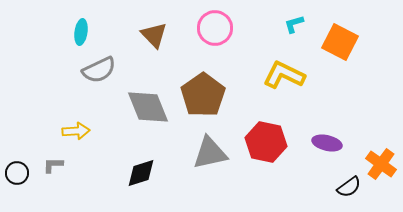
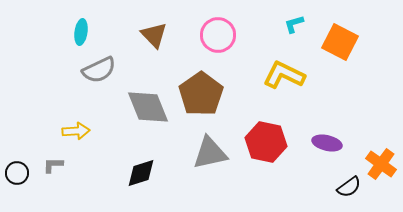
pink circle: moved 3 px right, 7 px down
brown pentagon: moved 2 px left, 1 px up
